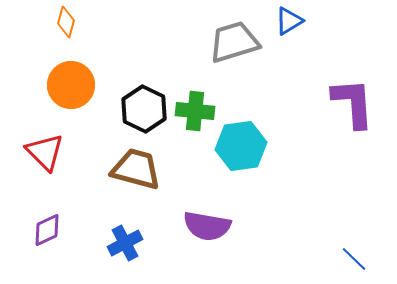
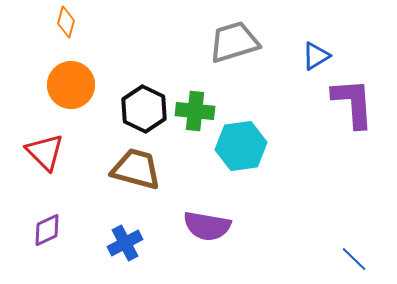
blue triangle: moved 27 px right, 35 px down
